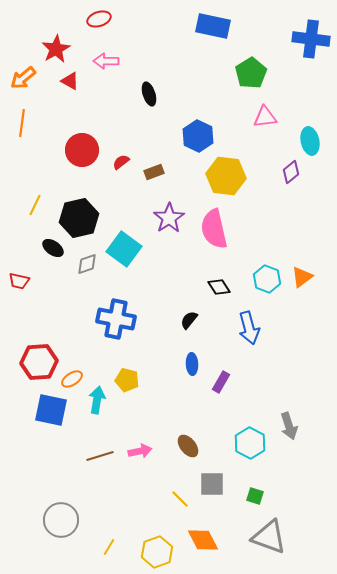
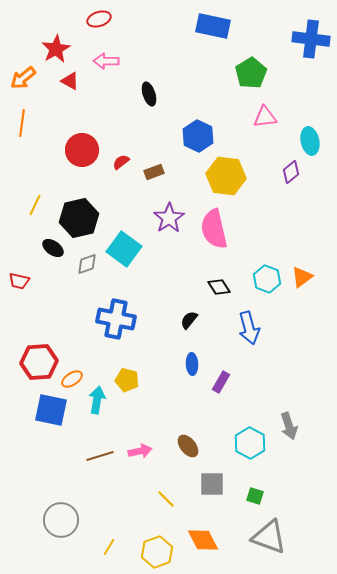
yellow line at (180, 499): moved 14 px left
